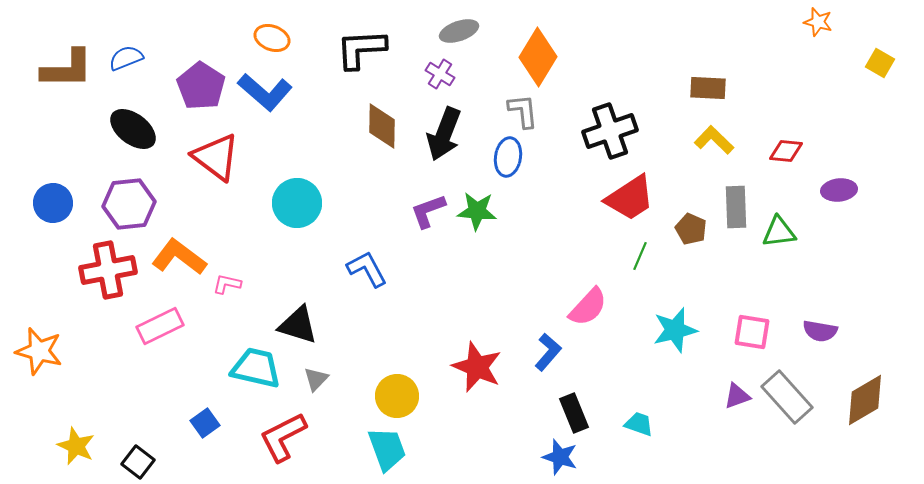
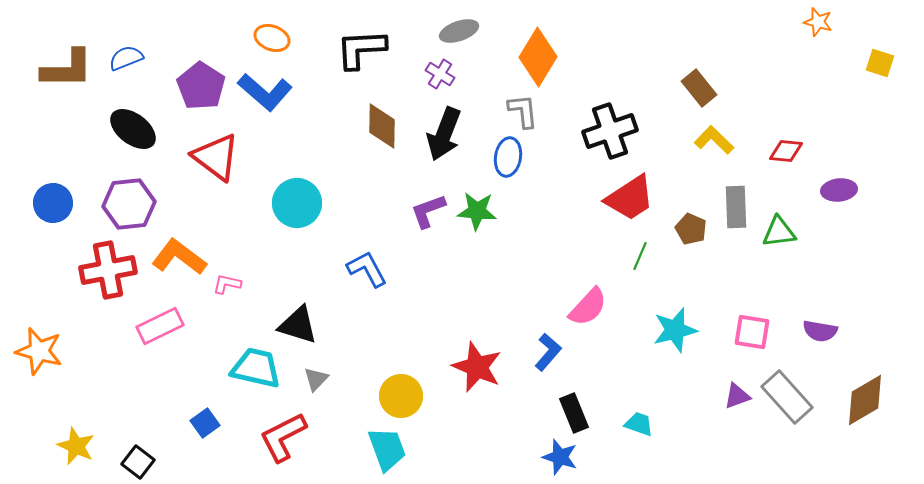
yellow square at (880, 63): rotated 12 degrees counterclockwise
brown rectangle at (708, 88): moved 9 px left; rotated 48 degrees clockwise
yellow circle at (397, 396): moved 4 px right
